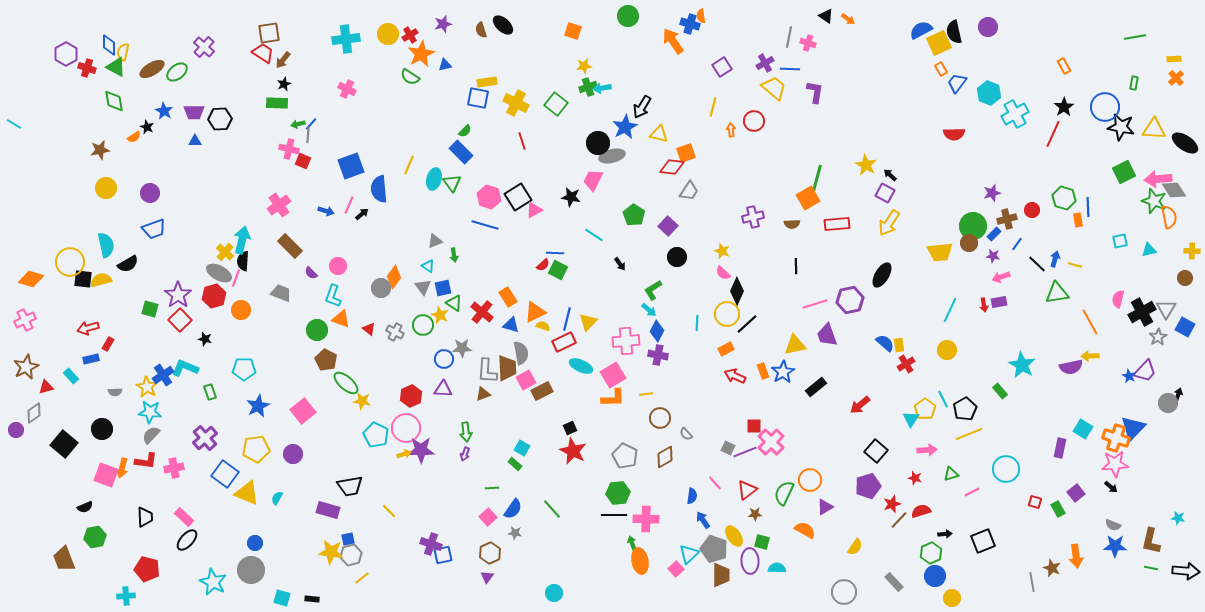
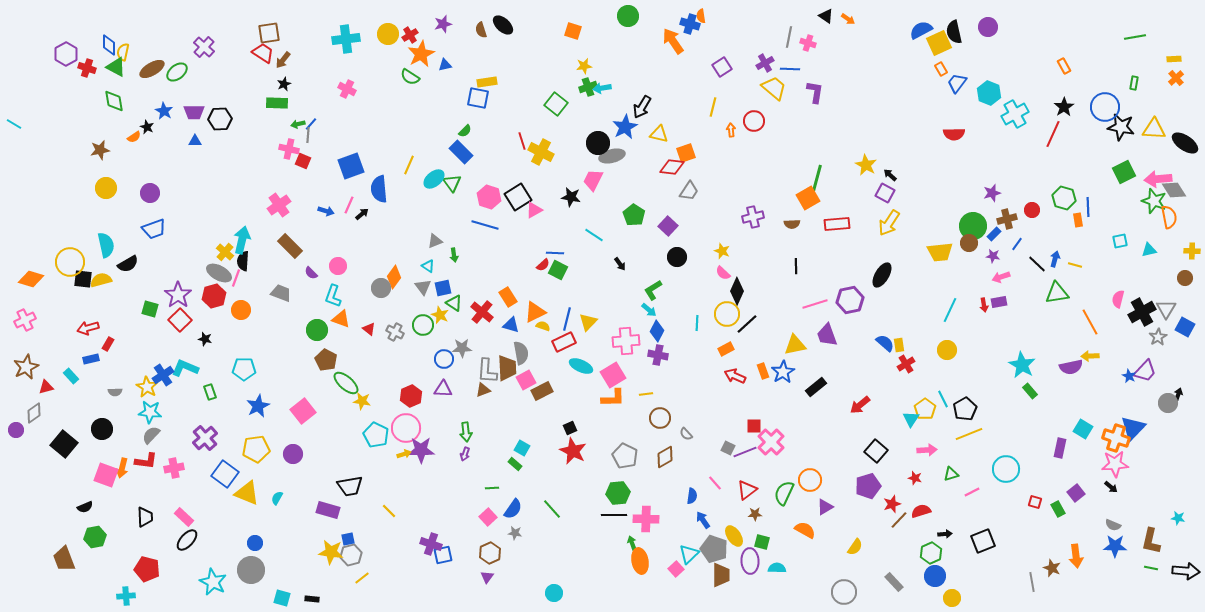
yellow cross at (516, 103): moved 25 px right, 49 px down
cyan ellipse at (434, 179): rotated 35 degrees clockwise
green rectangle at (1000, 391): moved 30 px right
brown triangle at (483, 394): moved 4 px up
